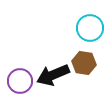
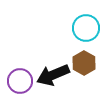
cyan circle: moved 4 px left
brown hexagon: rotated 20 degrees clockwise
